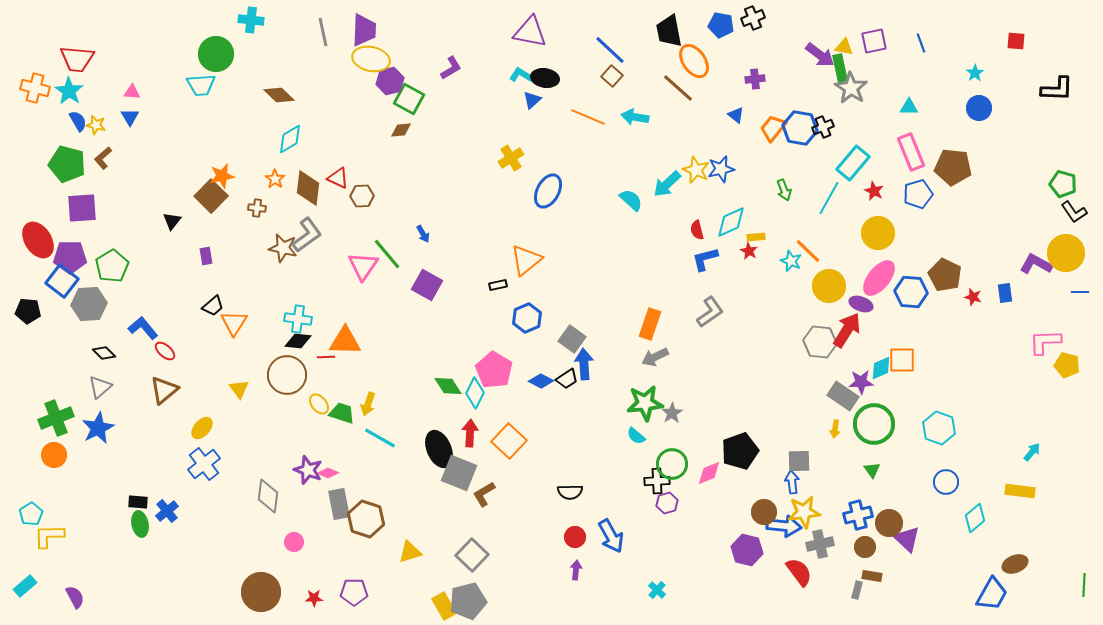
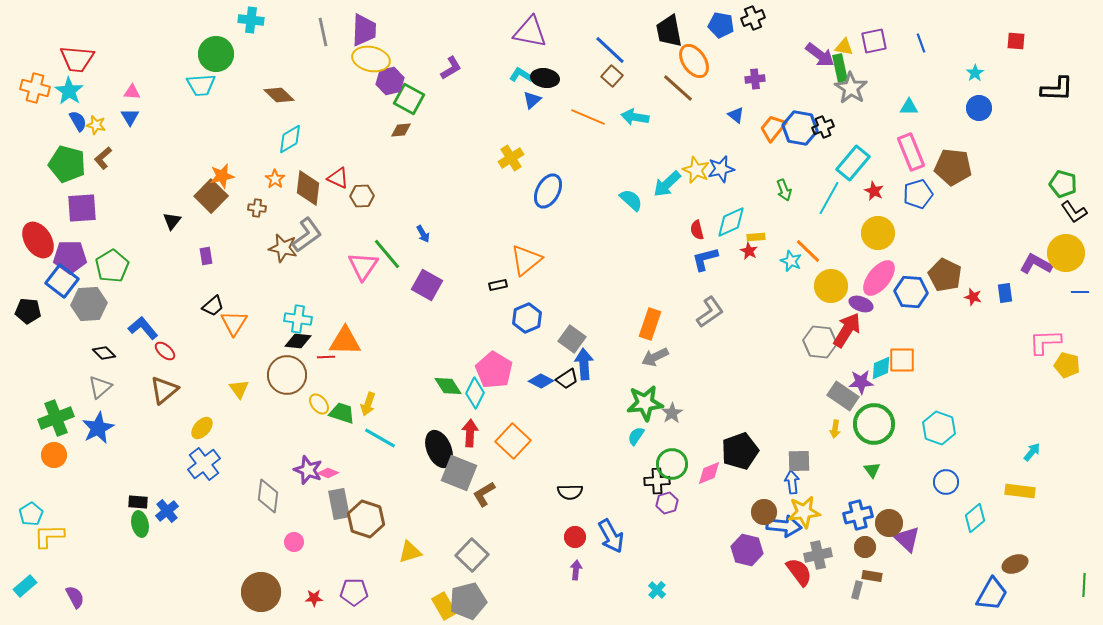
yellow circle at (829, 286): moved 2 px right
cyan semicircle at (636, 436): rotated 84 degrees clockwise
orange square at (509, 441): moved 4 px right
gray cross at (820, 544): moved 2 px left, 11 px down
